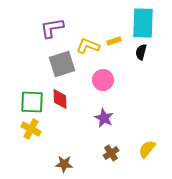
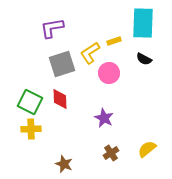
yellow L-shape: moved 2 px right, 7 px down; rotated 55 degrees counterclockwise
black semicircle: moved 3 px right, 7 px down; rotated 77 degrees counterclockwise
pink circle: moved 6 px right, 7 px up
green square: moved 2 px left; rotated 25 degrees clockwise
yellow cross: rotated 30 degrees counterclockwise
yellow semicircle: rotated 12 degrees clockwise
brown star: rotated 18 degrees clockwise
